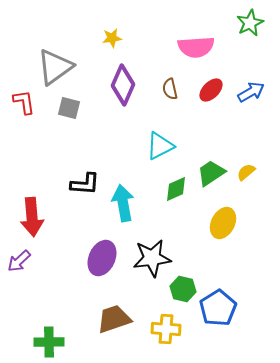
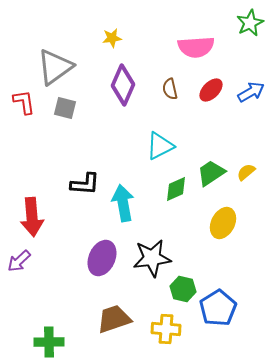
gray square: moved 4 px left
